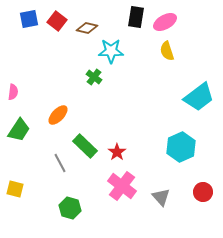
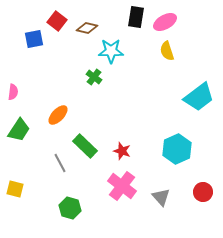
blue square: moved 5 px right, 20 px down
cyan hexagon: moved 4 px left, 2 px down
red star: moved 5 px right, 1 px up; rotated 18 degrees counterclockwise
